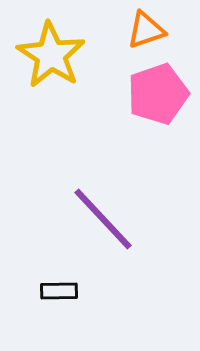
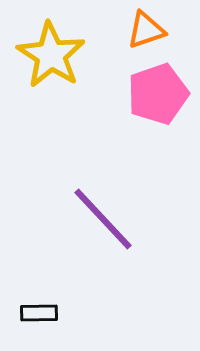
black rectangle: moved 20 px left, 22 px down
